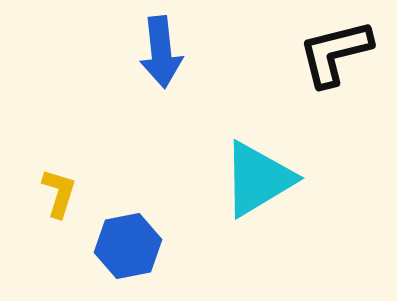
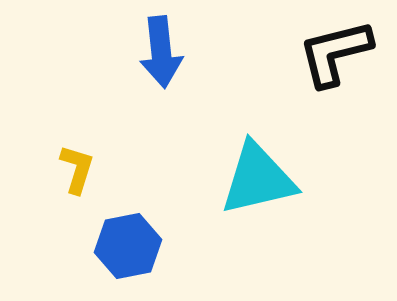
cyan triangle: rotated 18 degrees clockwise
yellow L-shape: moved 18 px right, 24 px up
